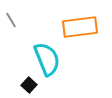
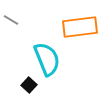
gray line: rotated 28 degrees counterclockwise
